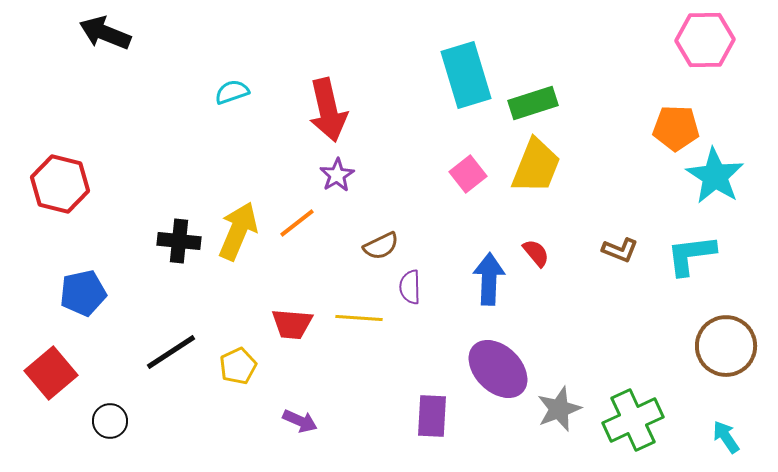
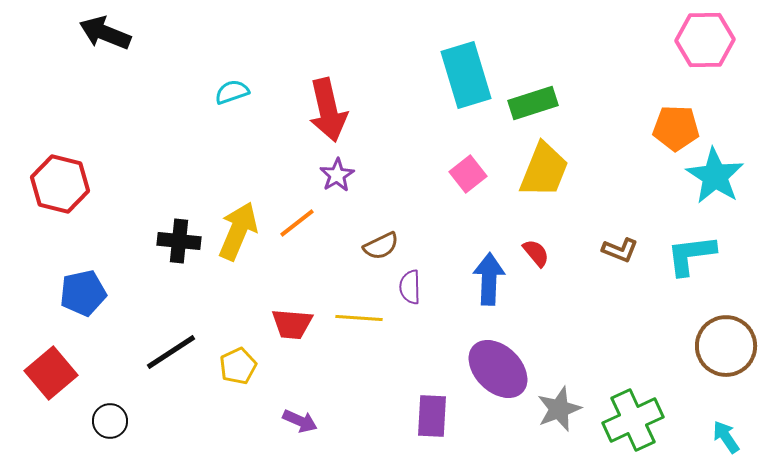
yellow trapezoid: moved 8 px right, 4 px down
